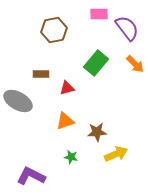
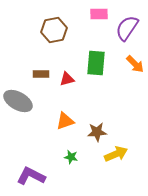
purple semicircle: rotated 108 degrees counterclockwise
green rectangle: rotated 35 degrees counterclockwise
red triangle: moved 9 px up
